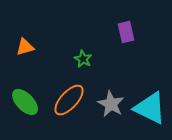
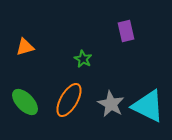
purple rectangle: moved 1 px up
orange ellipse: rotated 12 degrees counterclockwise
cyan triangle: moved 2 px left, 2 px up
